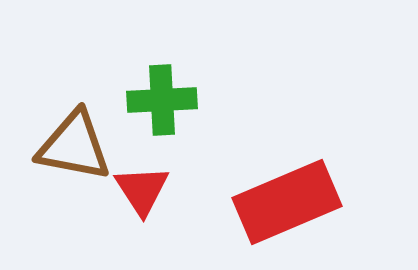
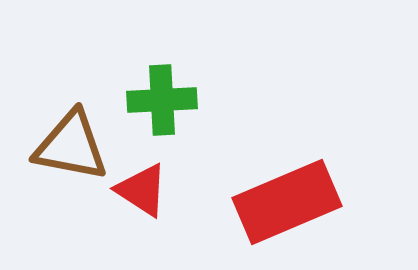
brown triangle: moved 3 px left
red triangle: rotated 24 degrees counterclockwise
